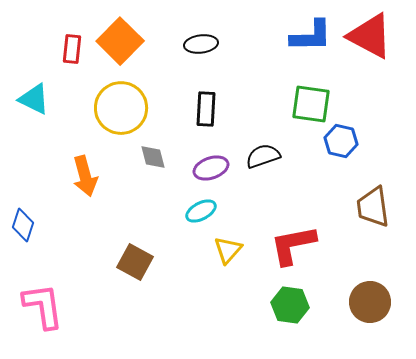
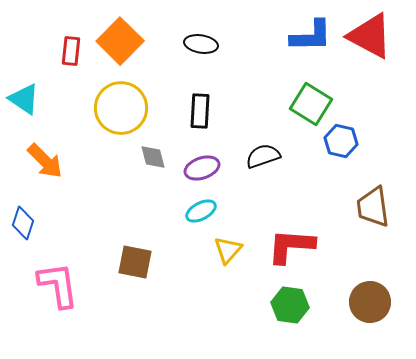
black ellipse: rotated 16 degrees clockwise
red rectangle: moved 1 px left, 2 px down
cyan triangle: moved 10 px left; rotated 8 degrees clockwise
green square: rotated 24 degrees clockwise
black rectangle: moved 6 px left, 2 px down
purple ellipse: moved 9 px left
orange arrow: moved 40 px left, 15 px up; rotated 30 degrees counterclockwise
blue diamond: moved 2 px up
red L-shape: moved 2 px left, 1 px down; rotated 15 degrees clockwise
brown square: rotated 18 degrees counterclockwise
pink L-shape: moved 15 px right, 21 px up
